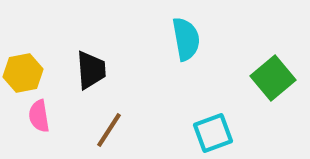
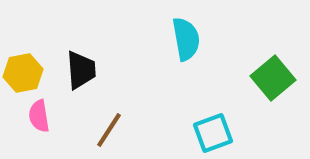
black trapezoid: moved 10 px left
